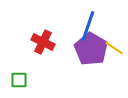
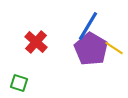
blue line: rotated 12 degrees clockwise
red cross: moved 7 px left; rotated 15 degrees clockwise
green square: moved 3 px down; rotated 18 degrees clockwise
